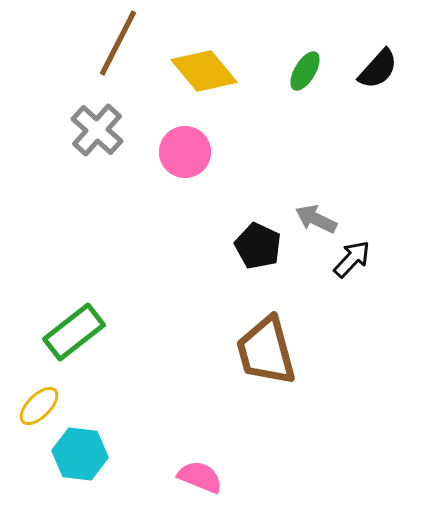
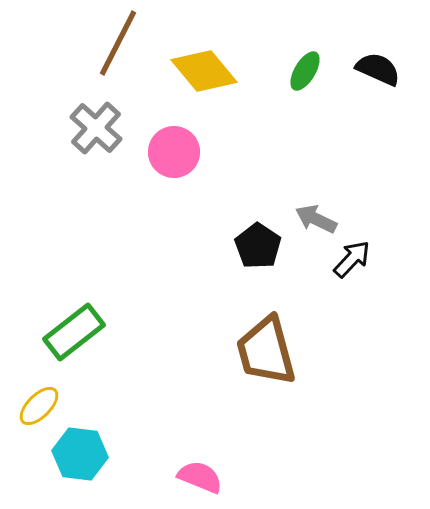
black semicircle: rotated 108 degrees counterclockwise
gray cross: moved 1 px left, 2 px up
pink circle: moved 11 px left
black pentagon: rotated 9 degrees clockwise
